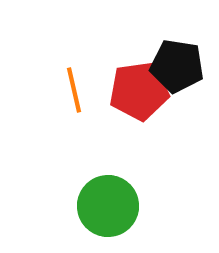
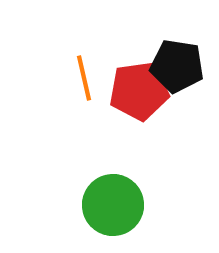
orange line: moved 10 px right, 12 px up
green circle: moved 5 px right, 1 px up
